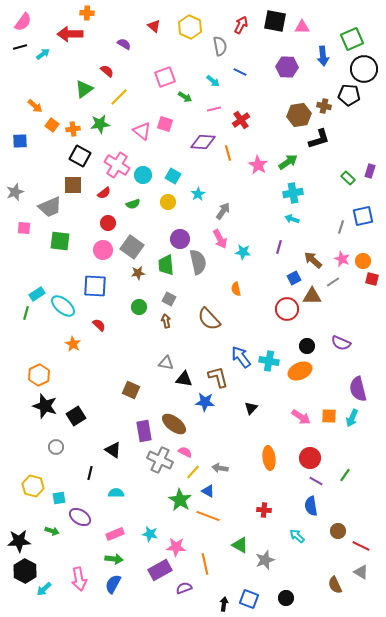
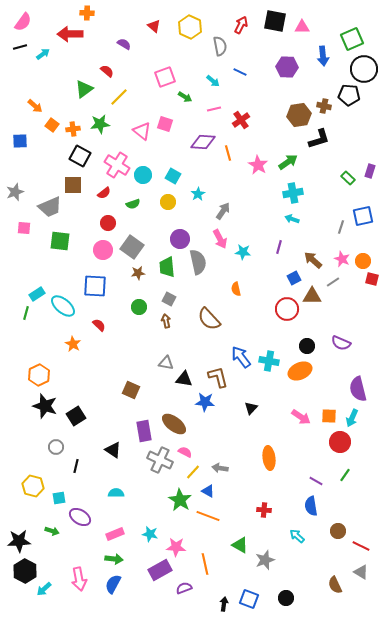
green trapezoid at (166, 265): moved 1 px right, 2 px down
red circle at (310, 458): moved 30 px right, 16 px up
black line at (90, 473): moved 14 px left, 7 px up
